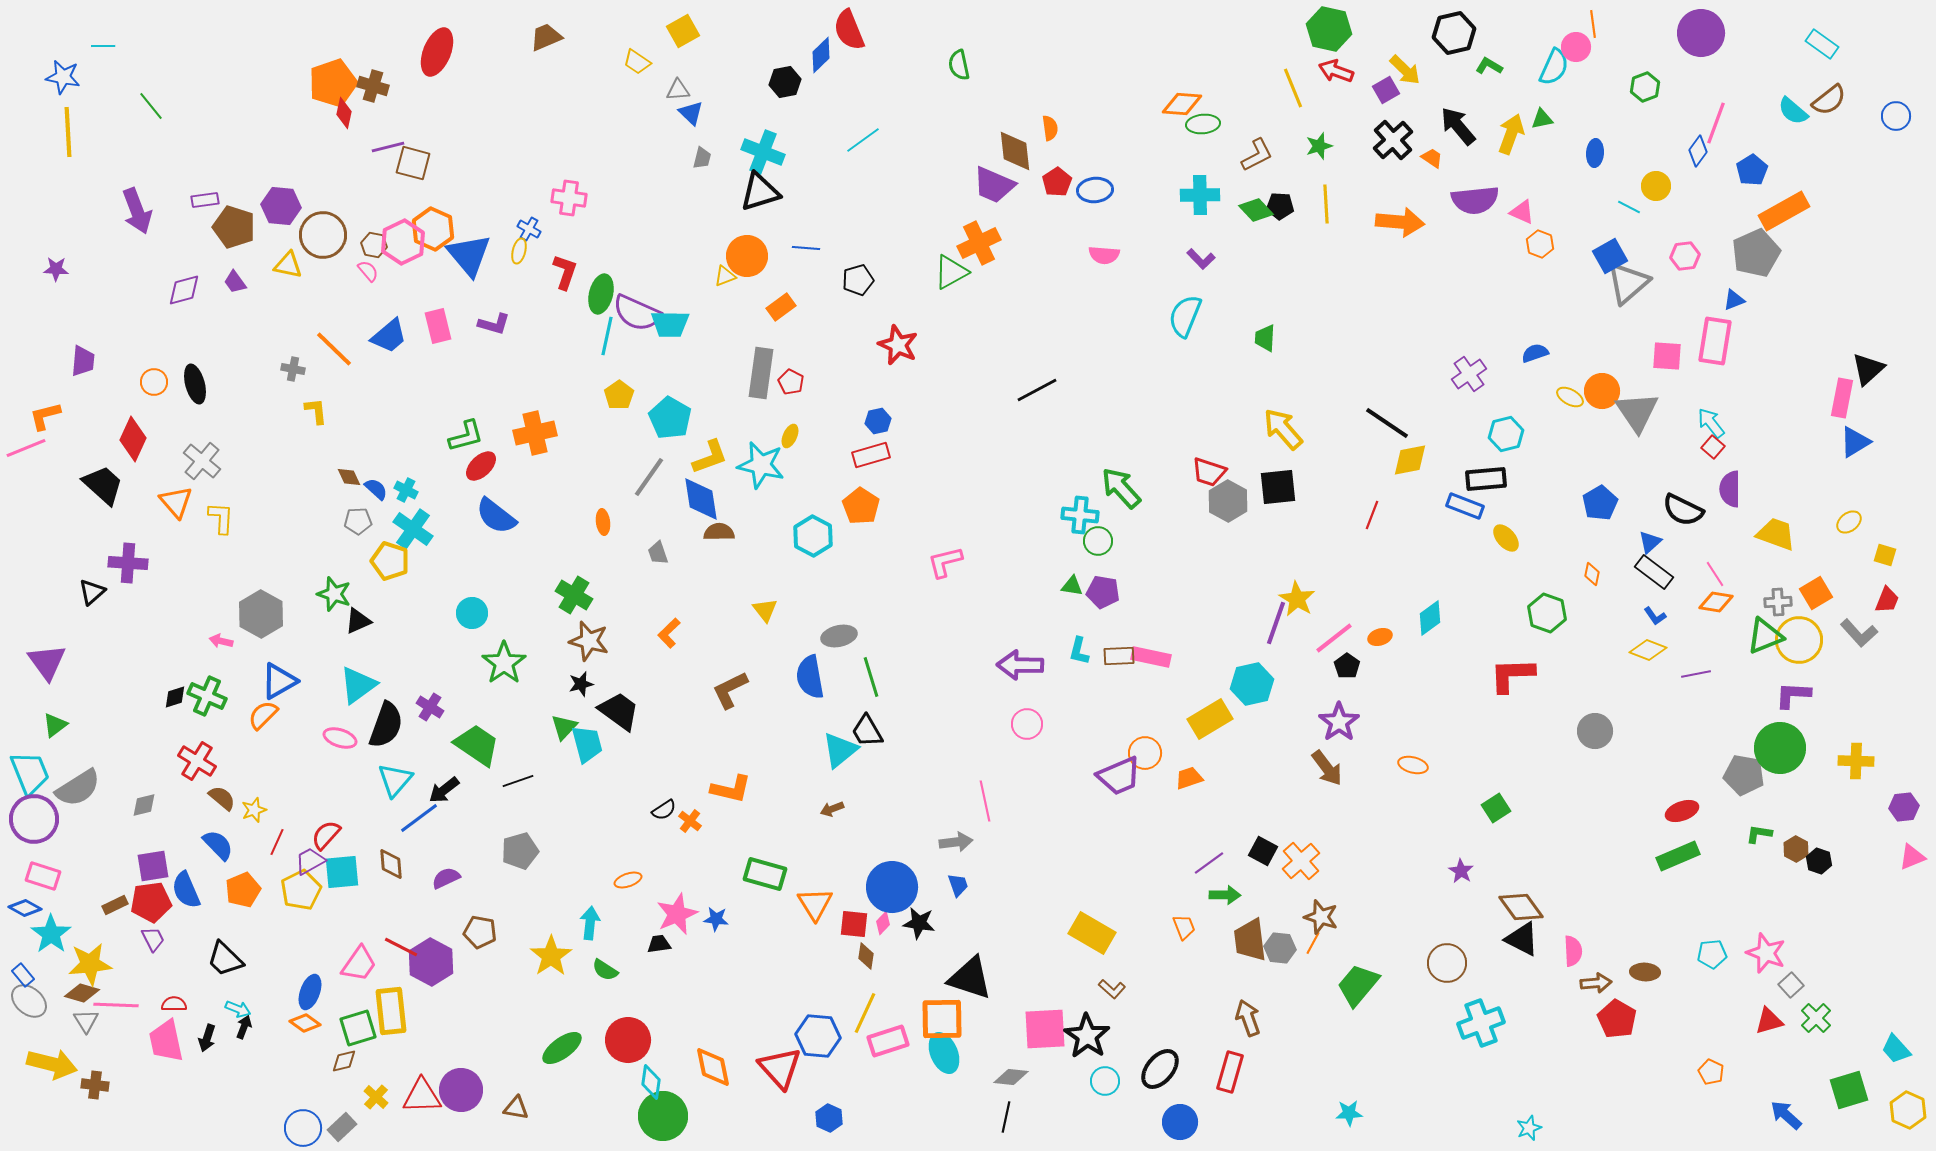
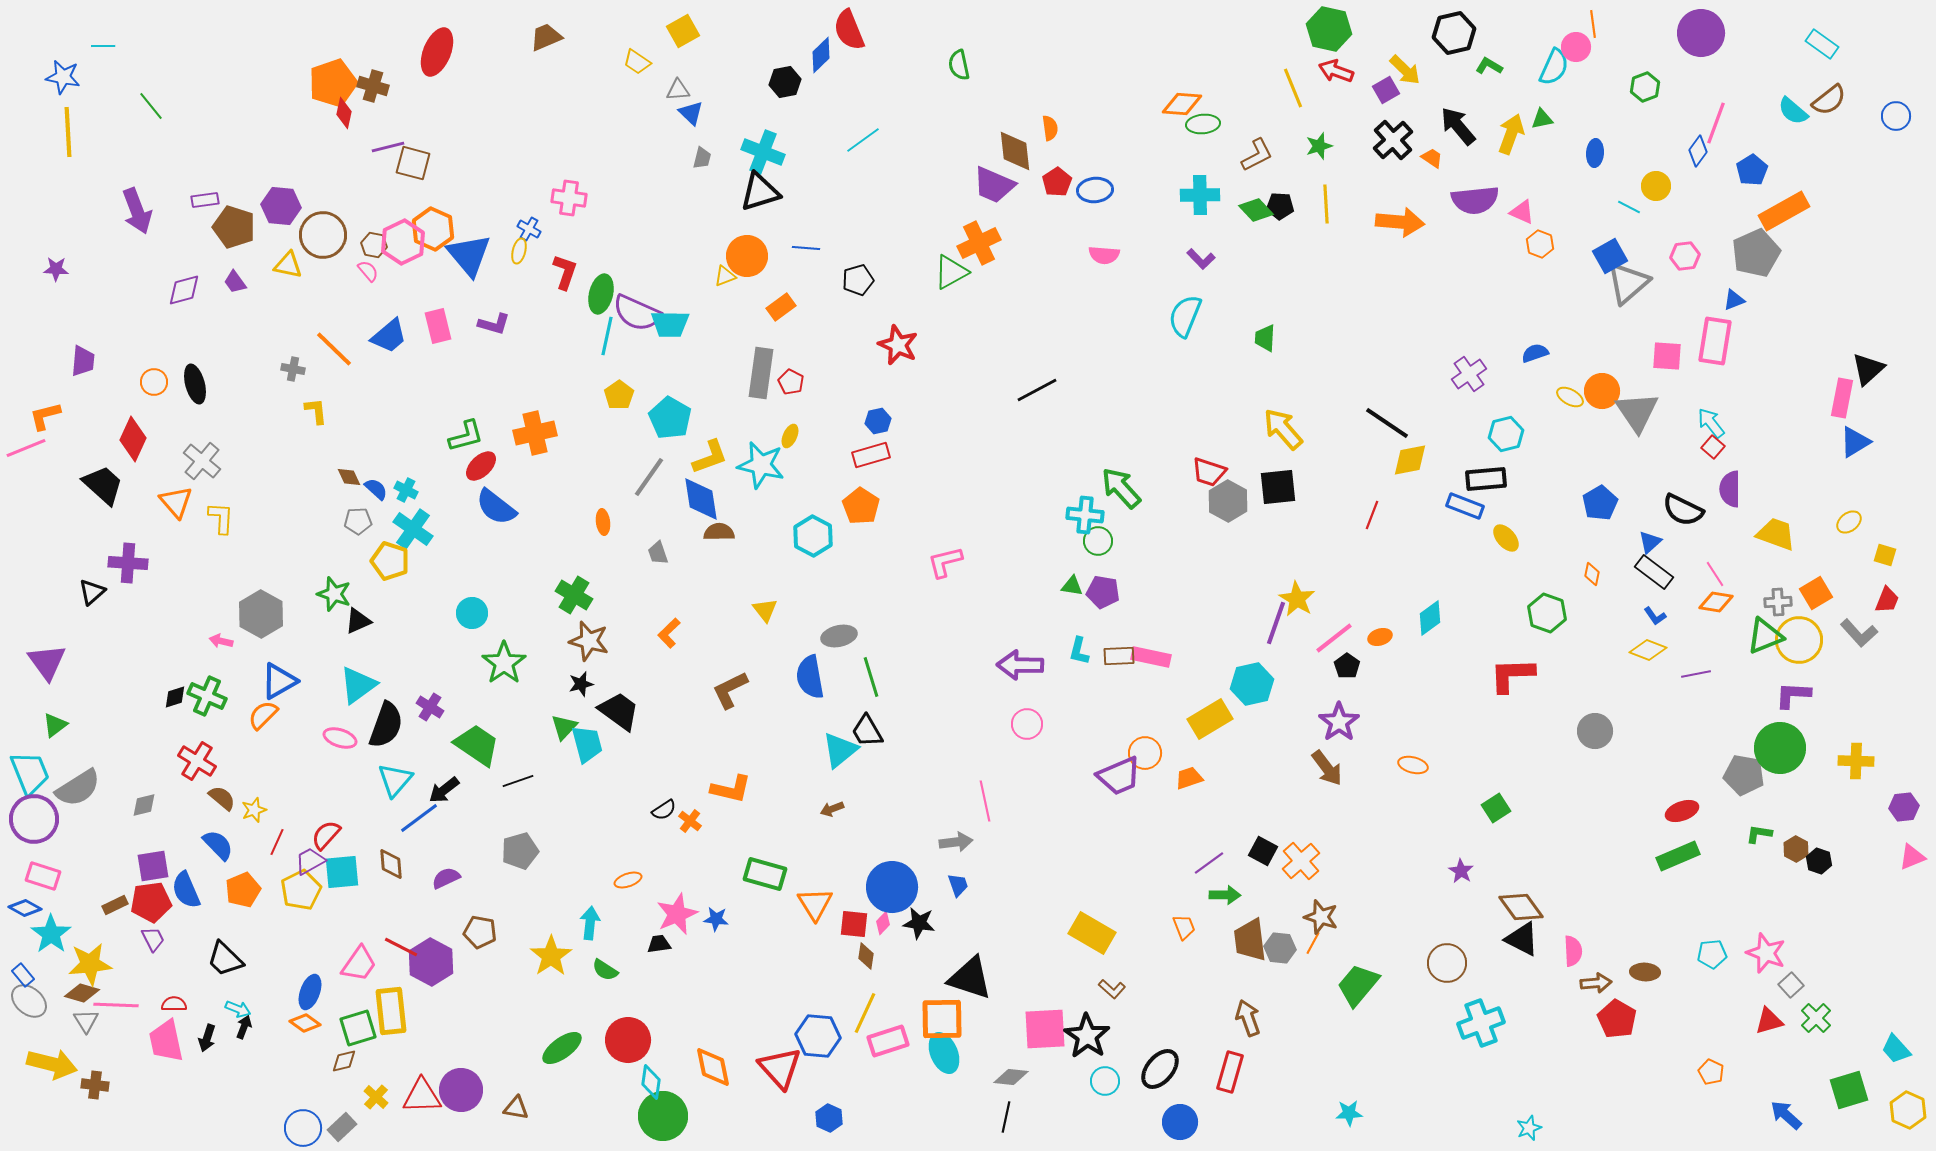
cyan cross at (1080, 515): moved 5 px right
blue semicircle at (496, 516): moved 9 px up
